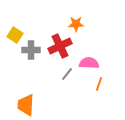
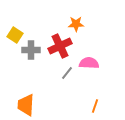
gray line: moved 1 px up
orange line: moved 4 px left, 22 px down
